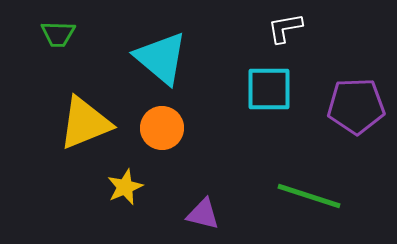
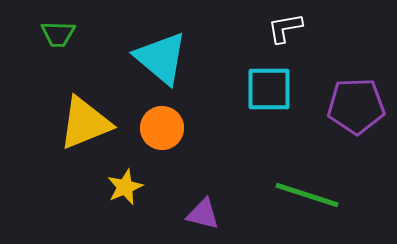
green line: moved 2 px left, 1 px up
